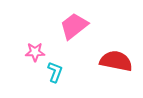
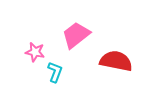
pink trapezoid: moved 2 px right, 9 px down
pink star: rotated 12 degrees clockwise
